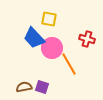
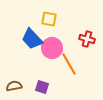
blue trapezoid: moved 2 px left, 1 px down
brown semicircle: moved 10 px left, 1 px up
